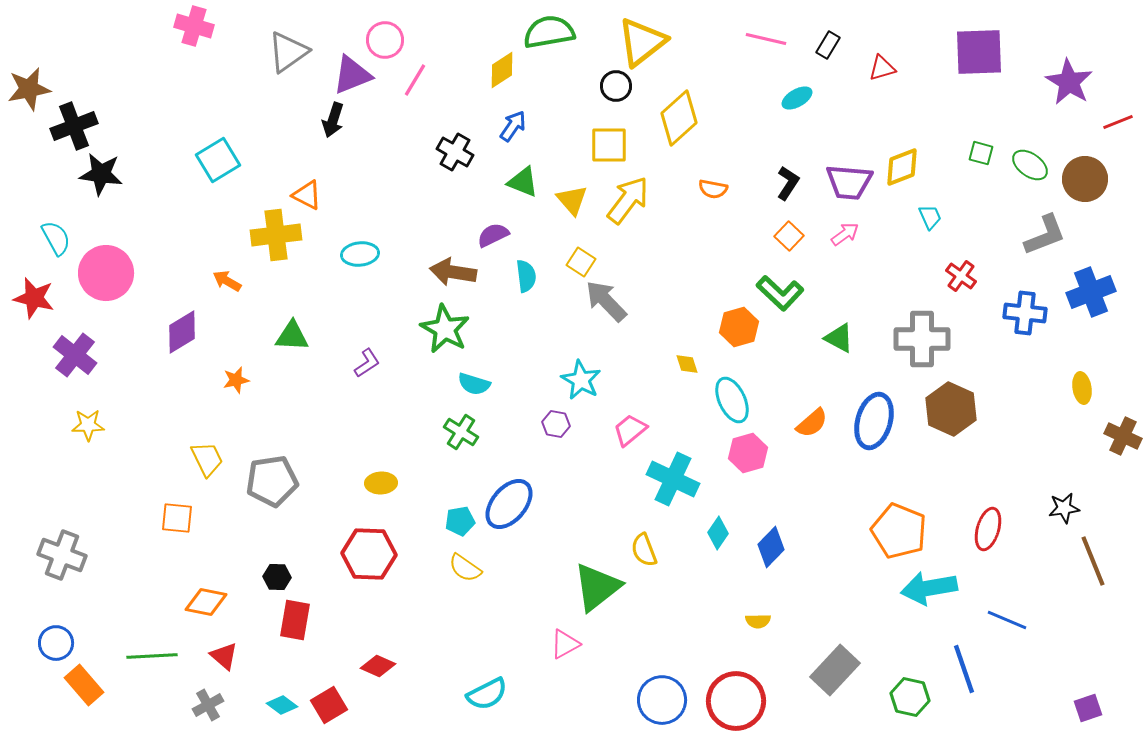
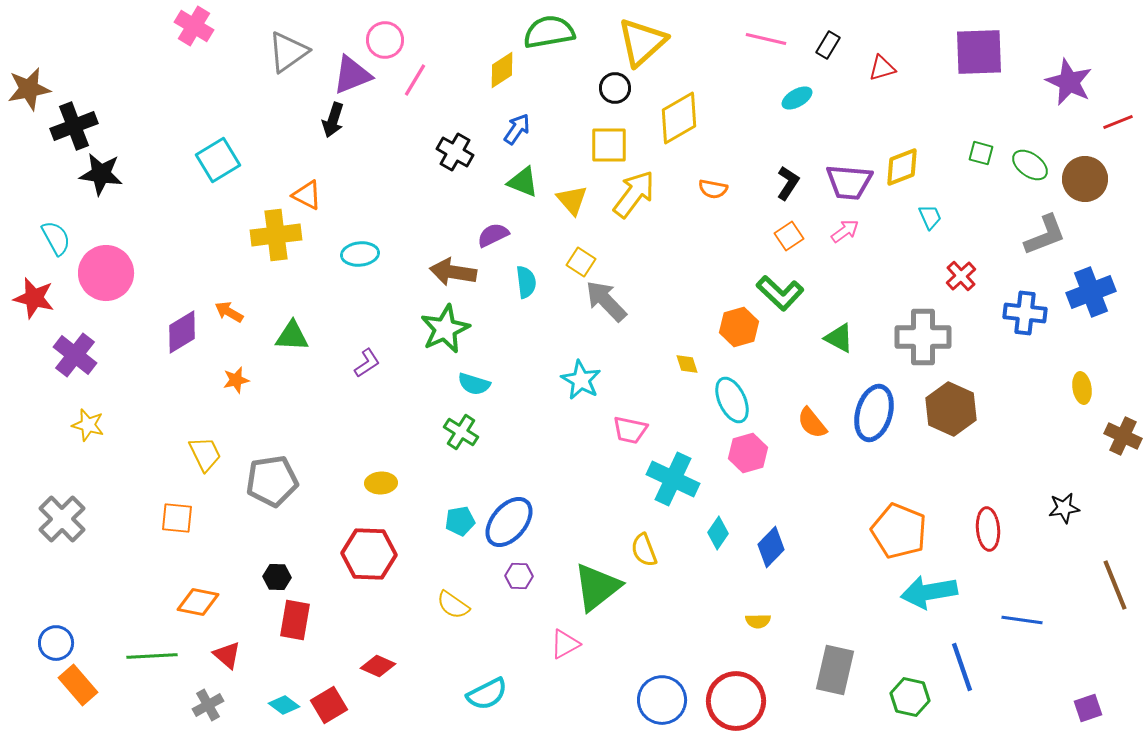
pink cross at (194, 26): rotated 15 degrees clockwise
yellow triangle at (642, 42): rotated 4 degrees counterclockwise
purple star at (1069, 82): rotated 6 degrees counterclockwise
black circle at (616, 86): moved 1 px left, 2 px down
yellow diamond at (679, 118): rotated 12 degrees clockwise
blue arrow at (513, 126): moved 4 px right, 3 px down
yellow arrow at (628, 200): moved 6 px right, 6 px up
pink arrow at (845, 234): moved 3 px up
orange square at (789, 236): rotated 12 degrees clockwise
cyan semicircle at (526, 276): moved 6 px down
red cross at (961, 276): rotated 12 degrees clockwise
orange arrow at (227, 281): moved 2 px right, 31 px down
green star at (445, 329): rotated 18 degrees clockwise
gray cross at (922, 339): moved 1 px right, 2 px up
blue ellipse at (874, 421): moved 8 px up
orange semicircle at (812, 423): rotated 92 degrees clockwise
purple hexagon at (556, 424): moved 37 px left, 152 px down; rotated 8 degrees counterclockwise
yellow star at (88, 425): rotated 16 degrees clockwise
pink trapezoid at (630, 430): rotated 129 degrees counterclockwise
yellow trapezoid at (207, 459): moved 2 px left, 5 px up
blue ellipse at (509, 504): moved 18 px down
red ellipse at (988, 529): rotated 21 degrees counterclockwise
gray cross at (62, 555): moved 36 px up; rotated 24 degrees clockwise
brown line at (1093, 561): moved 22 px right, 24 px down
yellow semicircle at (465, 568): moved 12 px left, 37 px down
cyan arrow at (929, 588): moved 4 px down
orange diamond at (206, 602): moved 8 px left
blue line at (1007, 620): moved 15 px right; rotated 15 degrees counterclockwise
red triangle at (224, 656): moved 3 px right, 1 px up
blue line at (964, 669): moved 2 px left, 2 px up
gray rectangle at (835, 670): rotated 30 degrees counterclockwise
orange rectangle at (84, 685): moved 6 px left
cyan diamond at (282, 705): moved 2 px right
